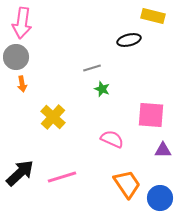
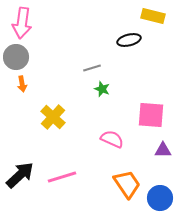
black arrow: moved 2 px down
